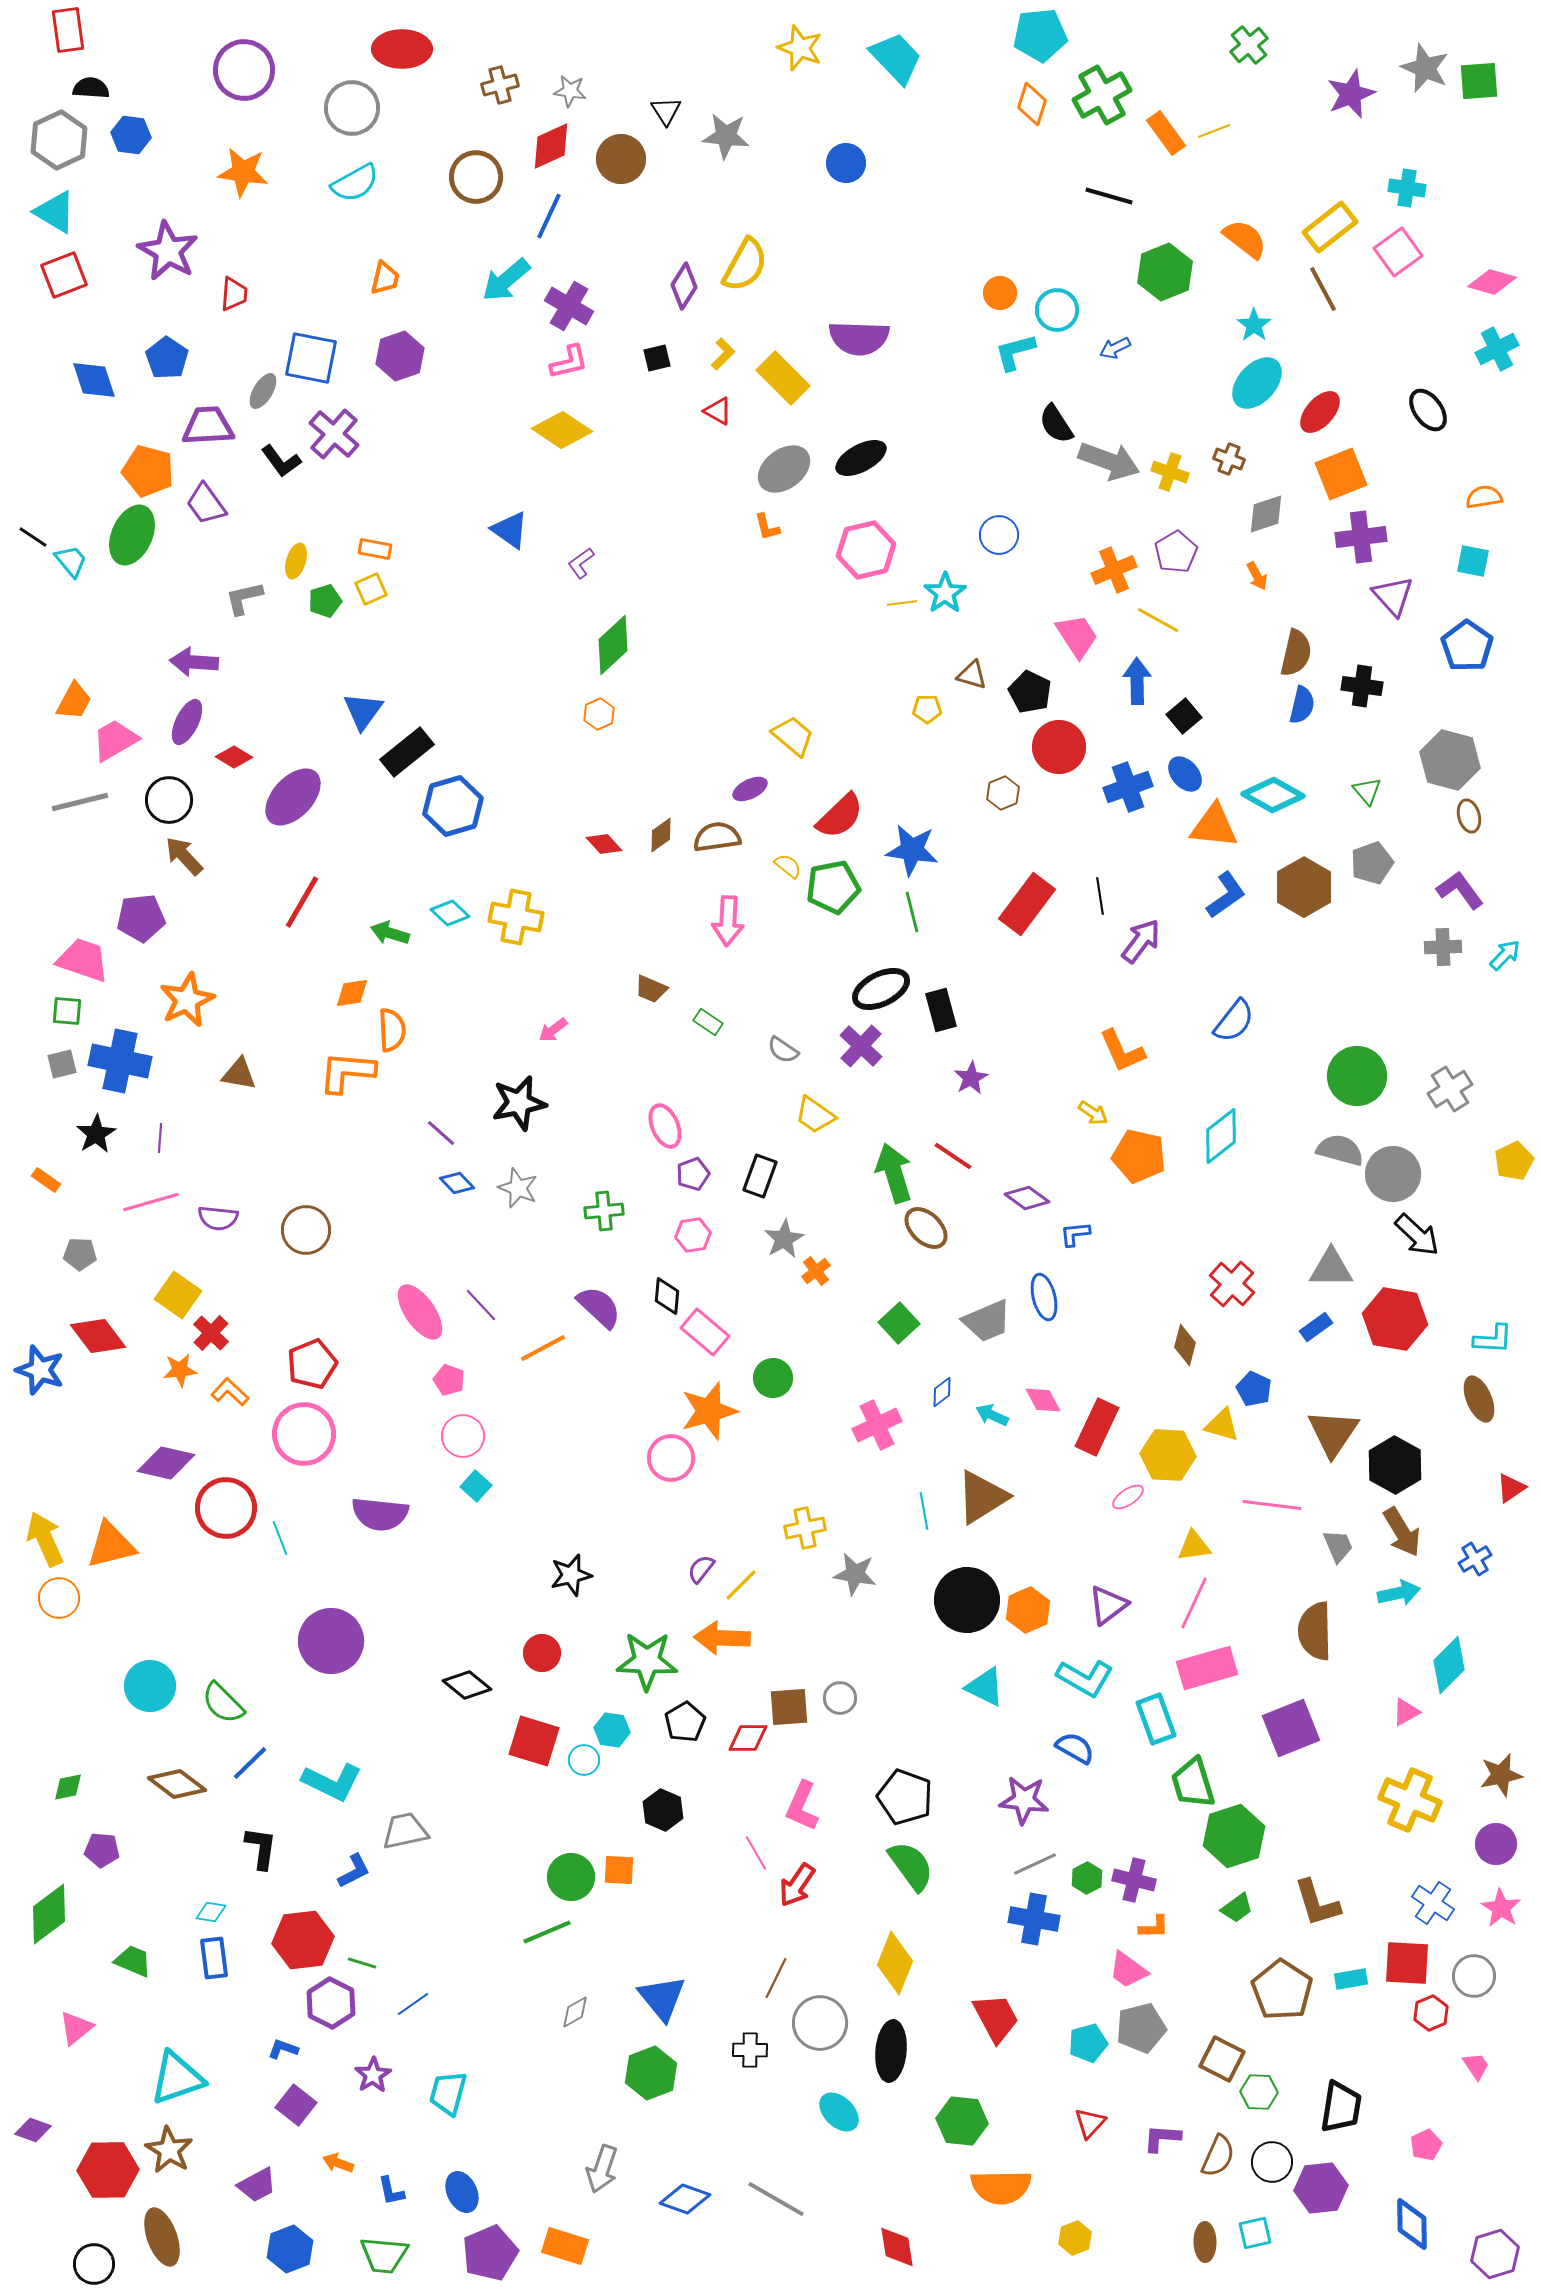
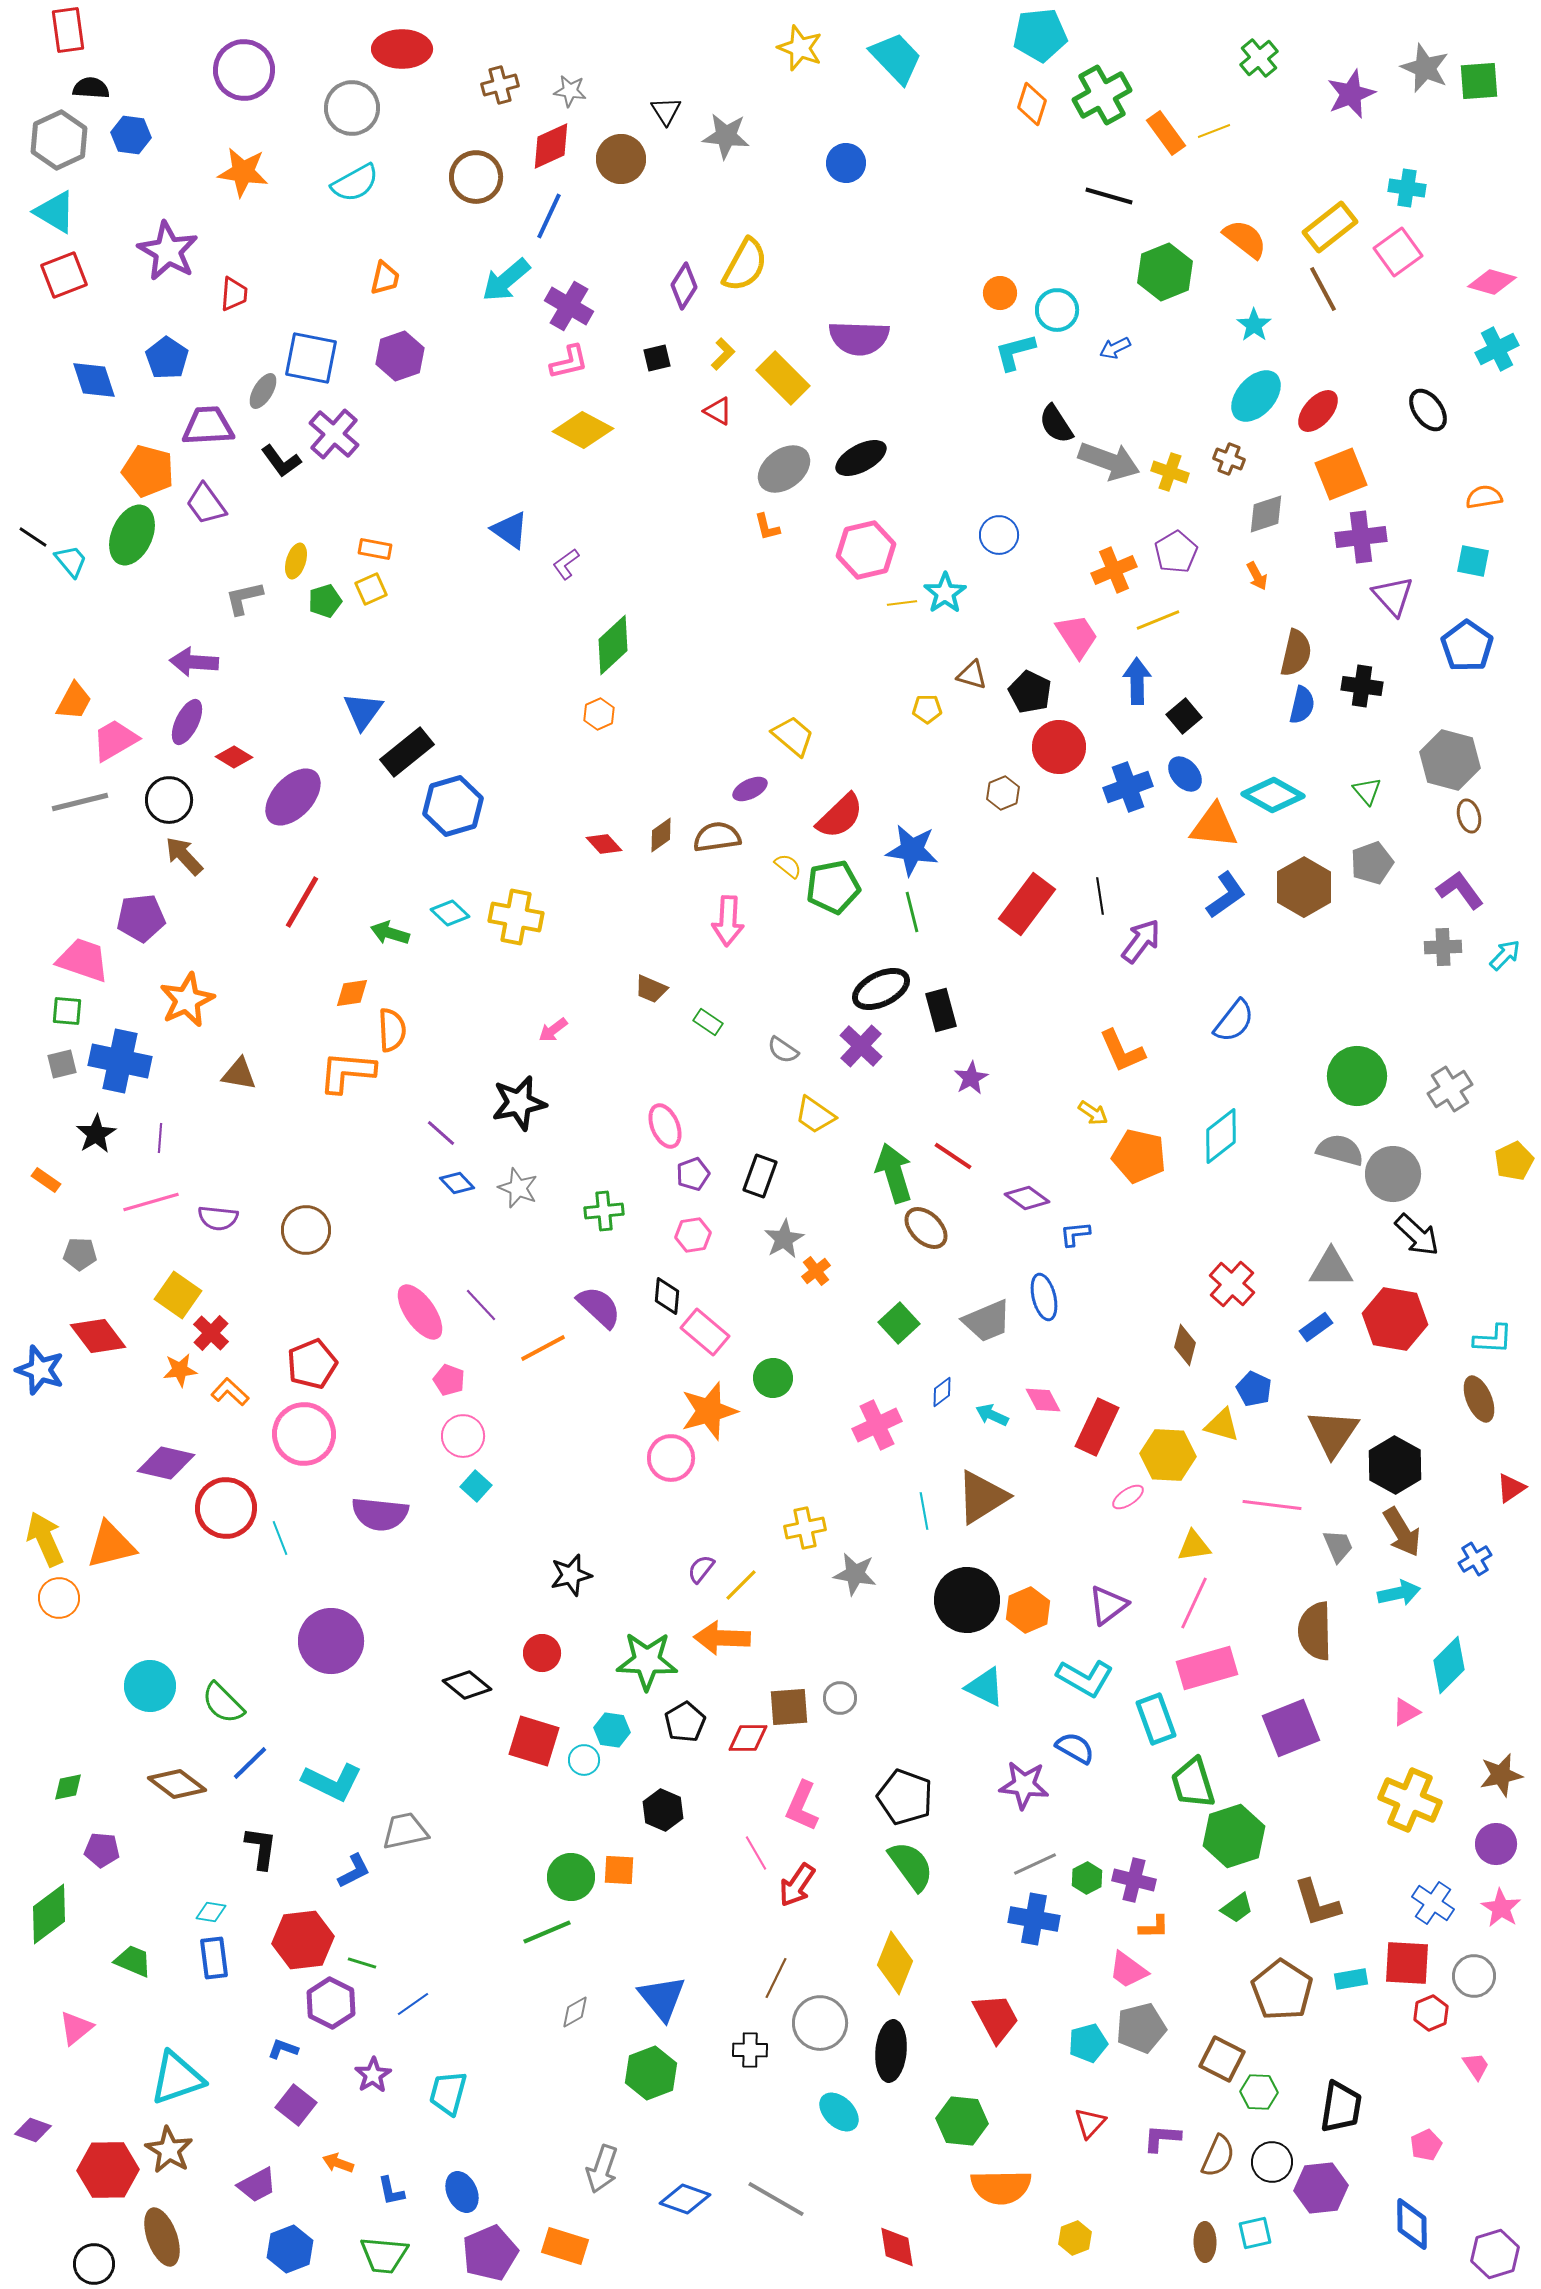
green cross at (1249, 45): moved 10 px right, 13 px down
cyan ellipse at (1257, 383): moved 1 px left, 13 px down
red ellipse at (1320, 412): moved 2 px left, 1 px up
yellow diamond at (562, 430): moved 21 px right; rotated 6 degrees counterclockwise
purple L-shape at (581, 563): moved 15 px left, 1 px down
yellow line at (1158, 620): rotated 51 degrees counterclockwise
purple star at (1024, 1800): moved 15 px up
